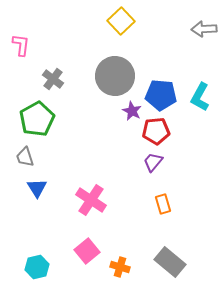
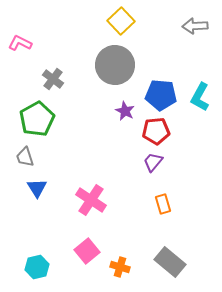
gray arrow: moved 9 px left, 3 px up
pink L-shape: moved 1 px left, 2 px up; rotated 70 degrees counterclockwise
gray circle: moved 11 px up
purple star: moved 7 px left
